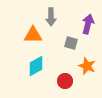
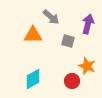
gray arrow: rotated 48 degrees counterclockwise
gray square: moved 3 px left, 2 px up
cyan diamond: moved 3 px left, 13 px down
red circle: moved 7 px right
